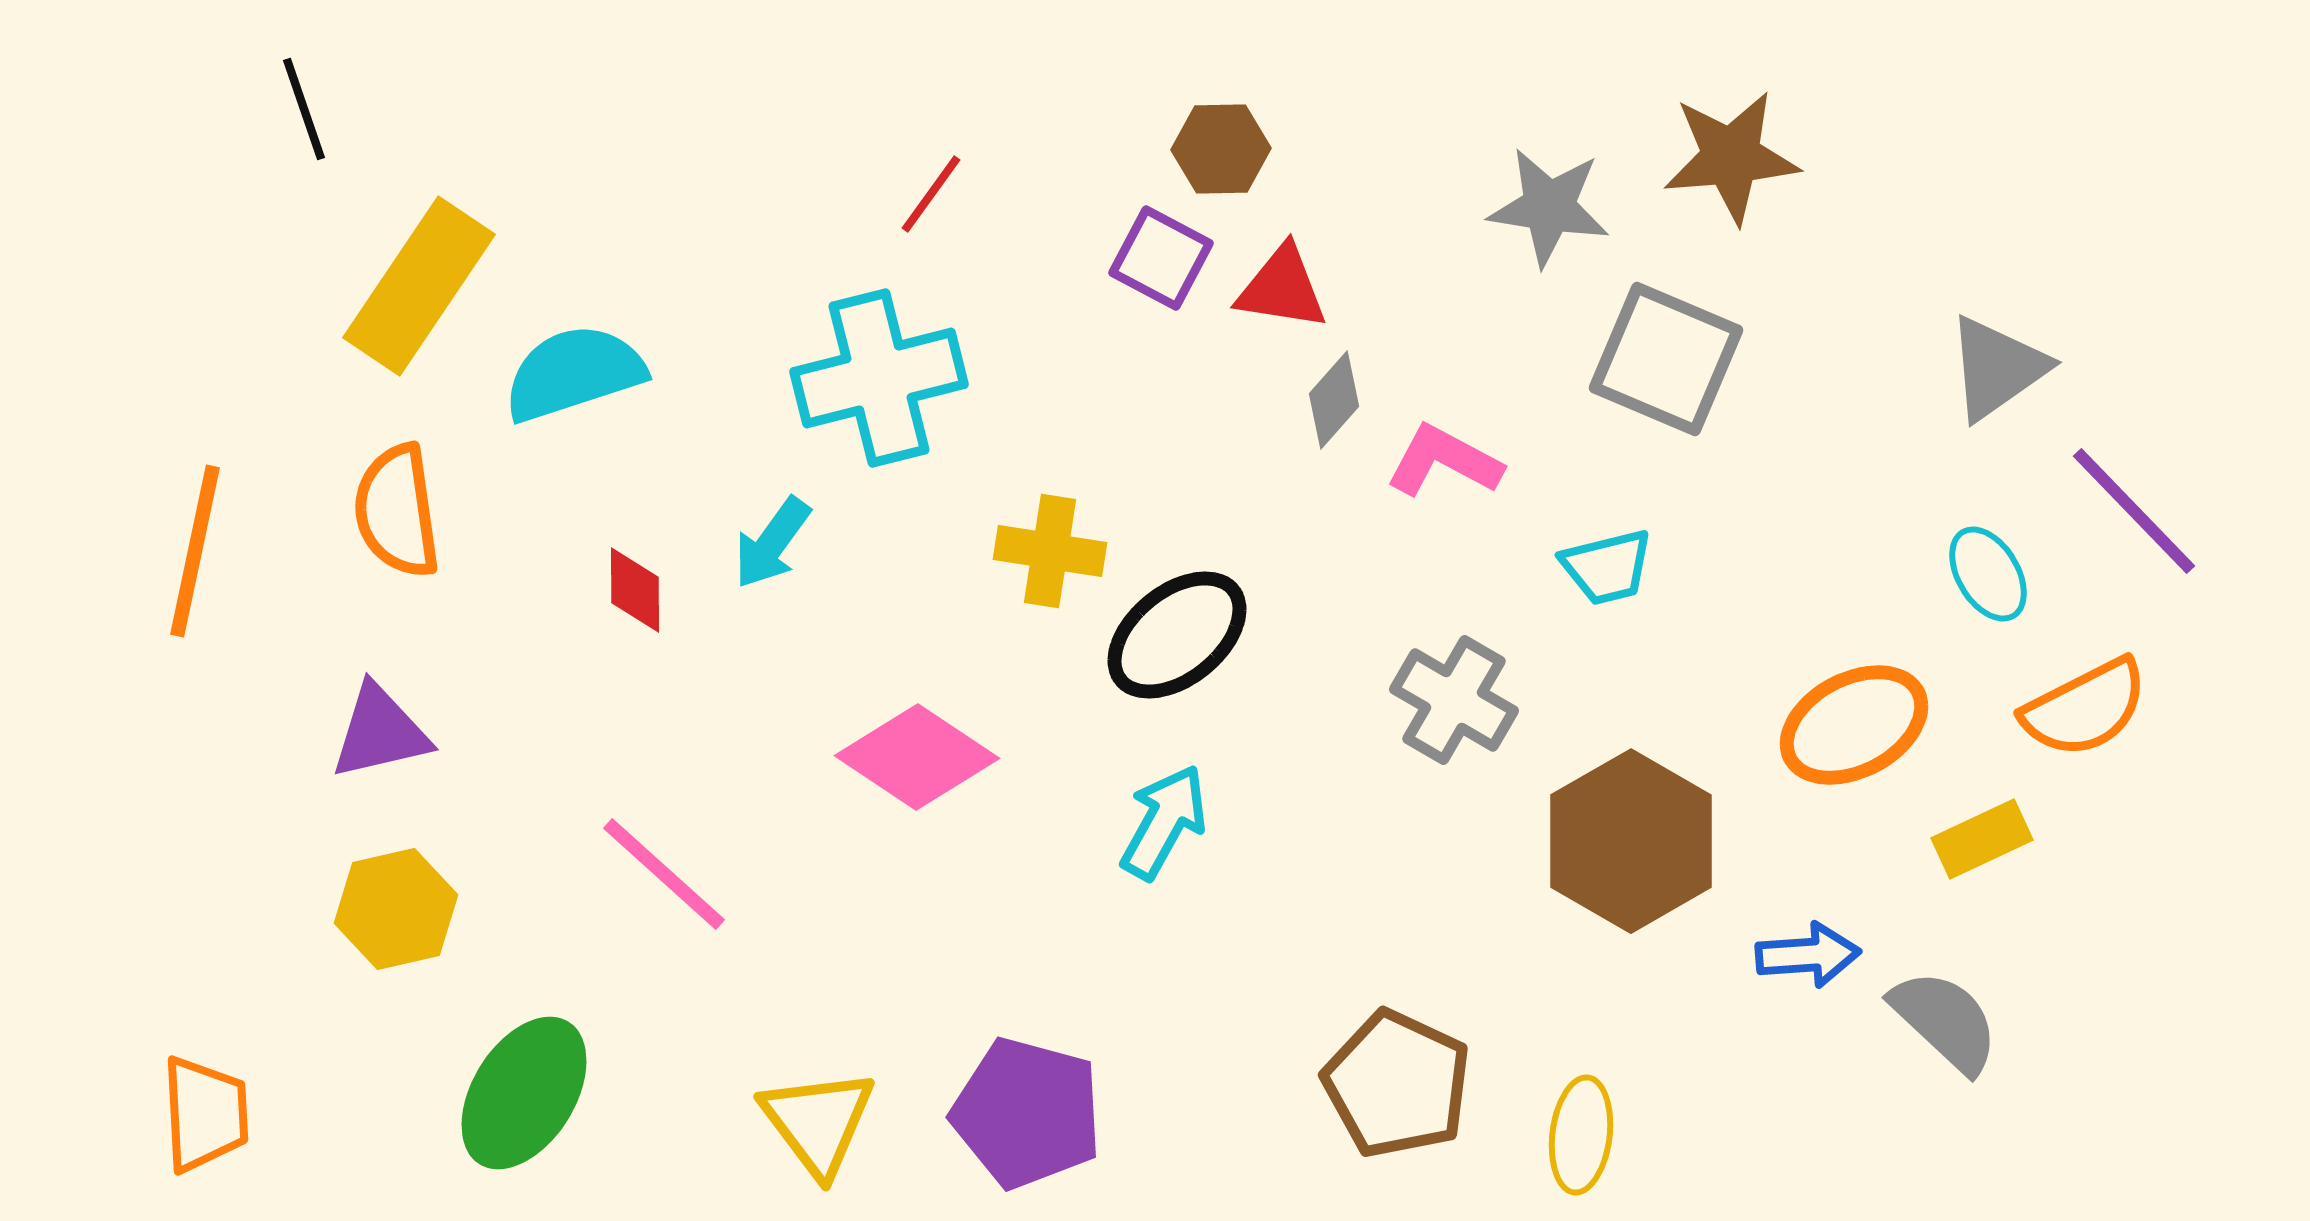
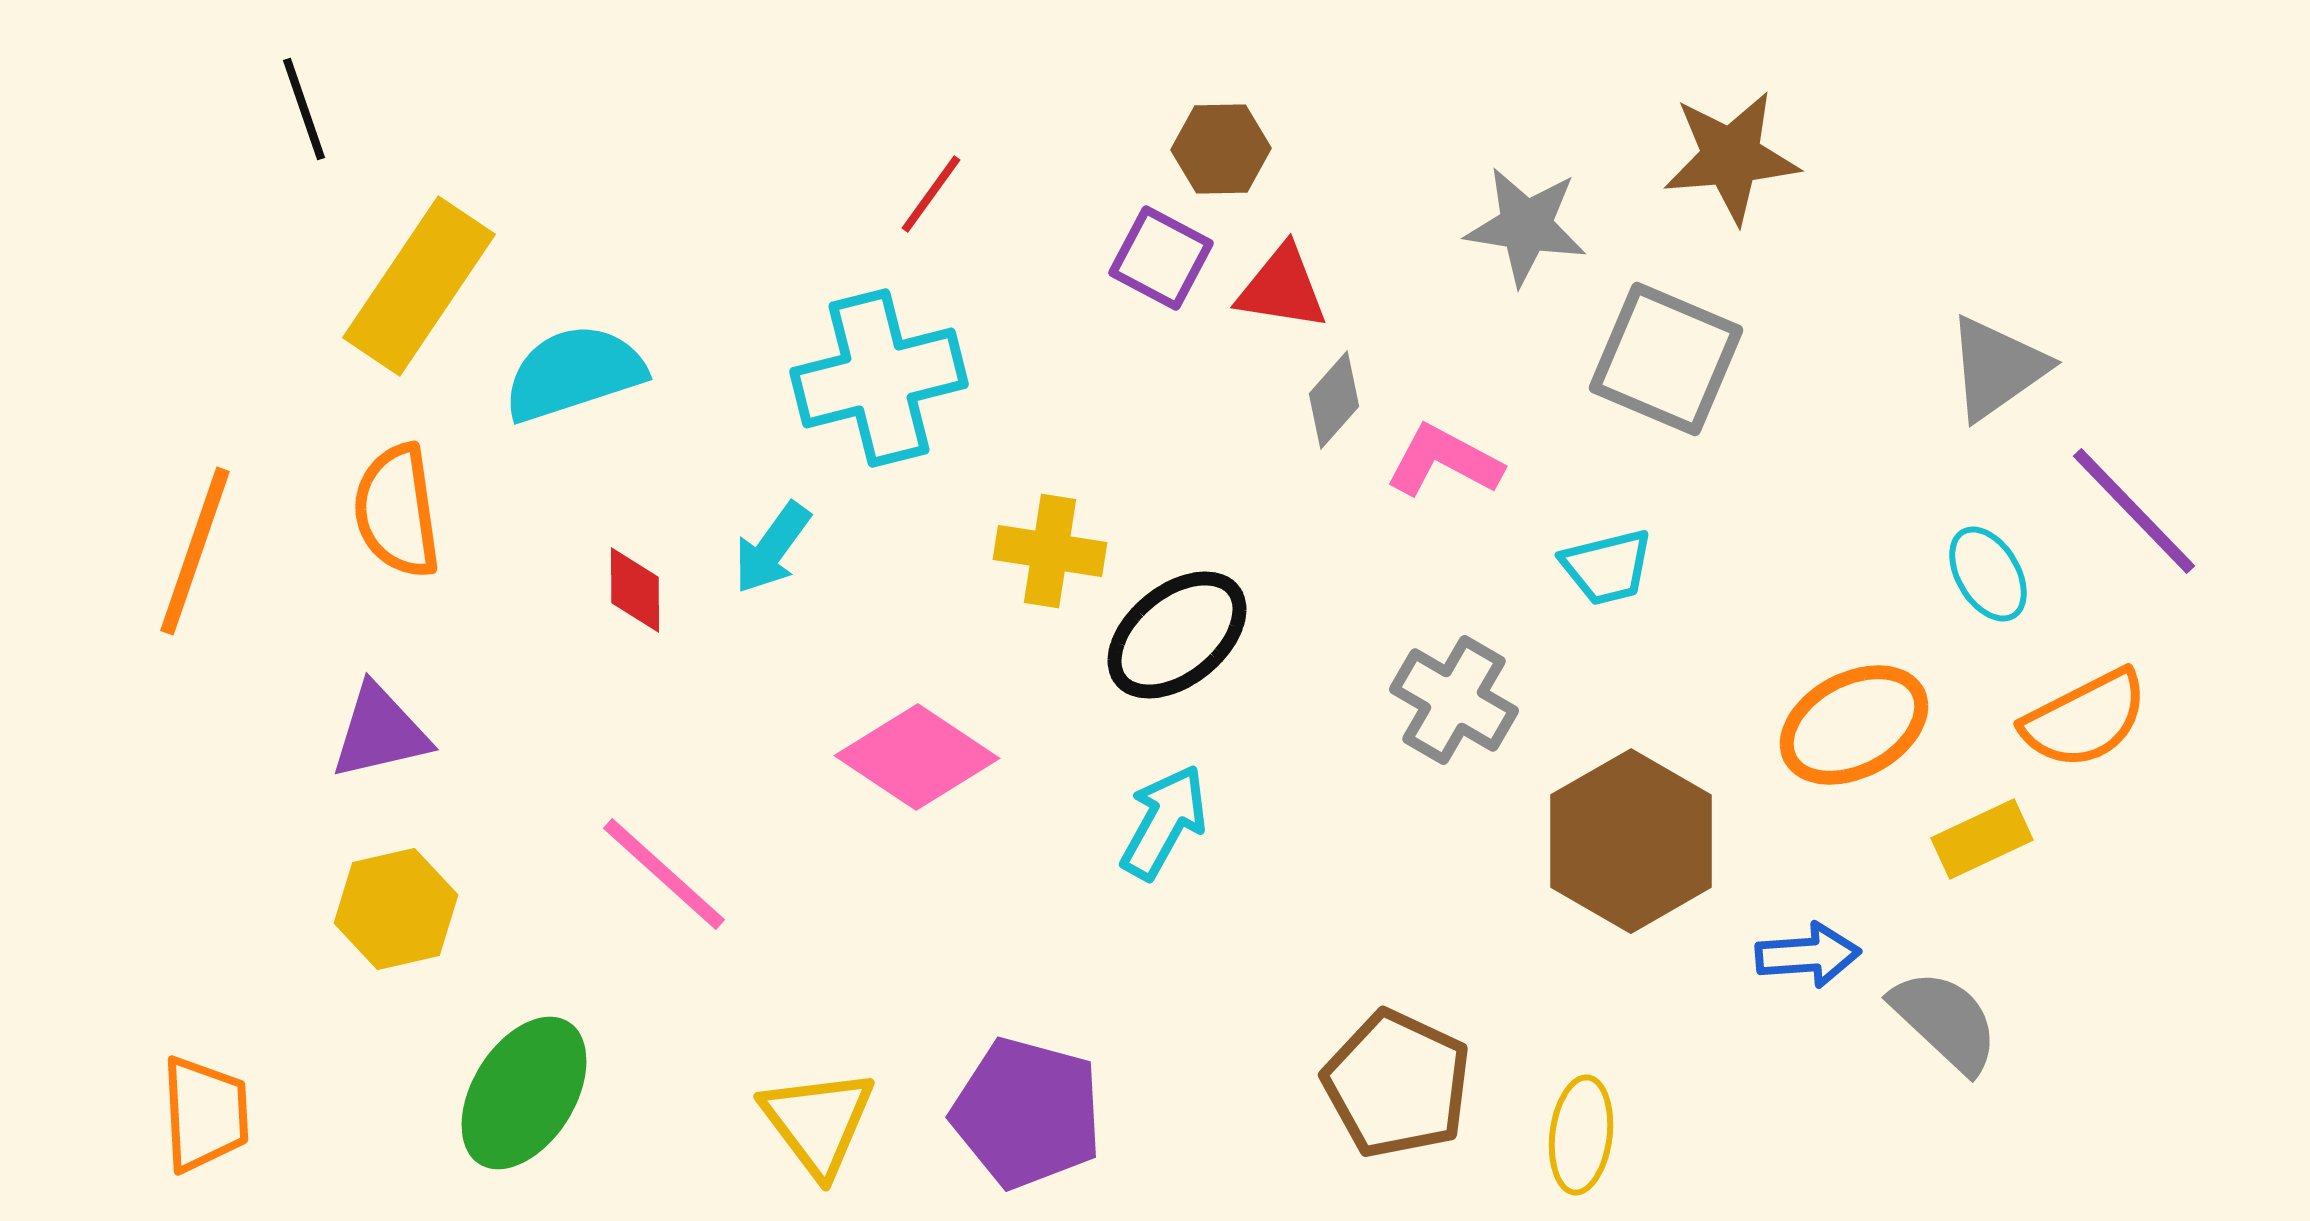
gray star at (1549, 207): moved 23 px left, 19 px down
cyan arrow at (772, 543): moved 5 px down
orange line at (195, 551): rotated 7 degrees clockwise
orange semicircle at (2085, 708): moved 11 px down
